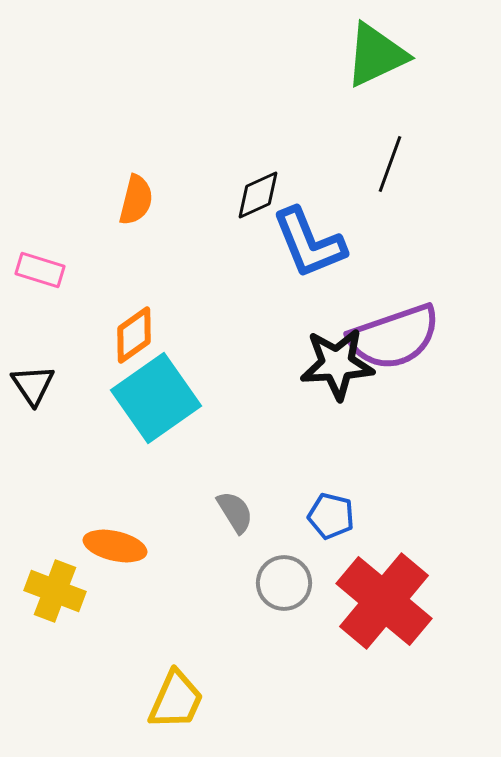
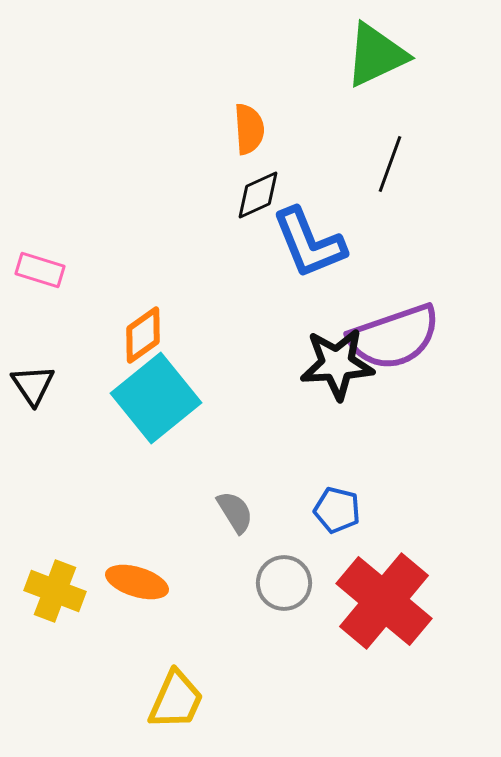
orange semicircle: moved 113 px right, 71 px up; rotated 18 degrees counterclockwise
orange diamond: moved 9 px right
cyan square: rotated 4 degrees counterclockwise
blue pentagon: moved 6 px right, 6 px up
orange ellipse: moved 22 px right, 36 px down; rotated 4 degrees clockwise
